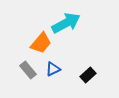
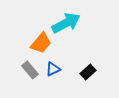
gray rectangle: moved 2 px right
black rectangle: moved 3 px up
